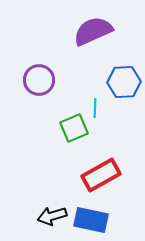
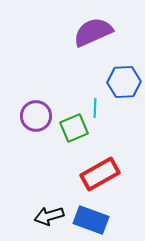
purple semicircle: moved 1 px down
purple circle: moved 3 px left, 36 px down
red rectangle: moved 1 px left, 1 px up
black arrow: moved 3 px left
blue rectangle: rotated 8 degrees clockwise
